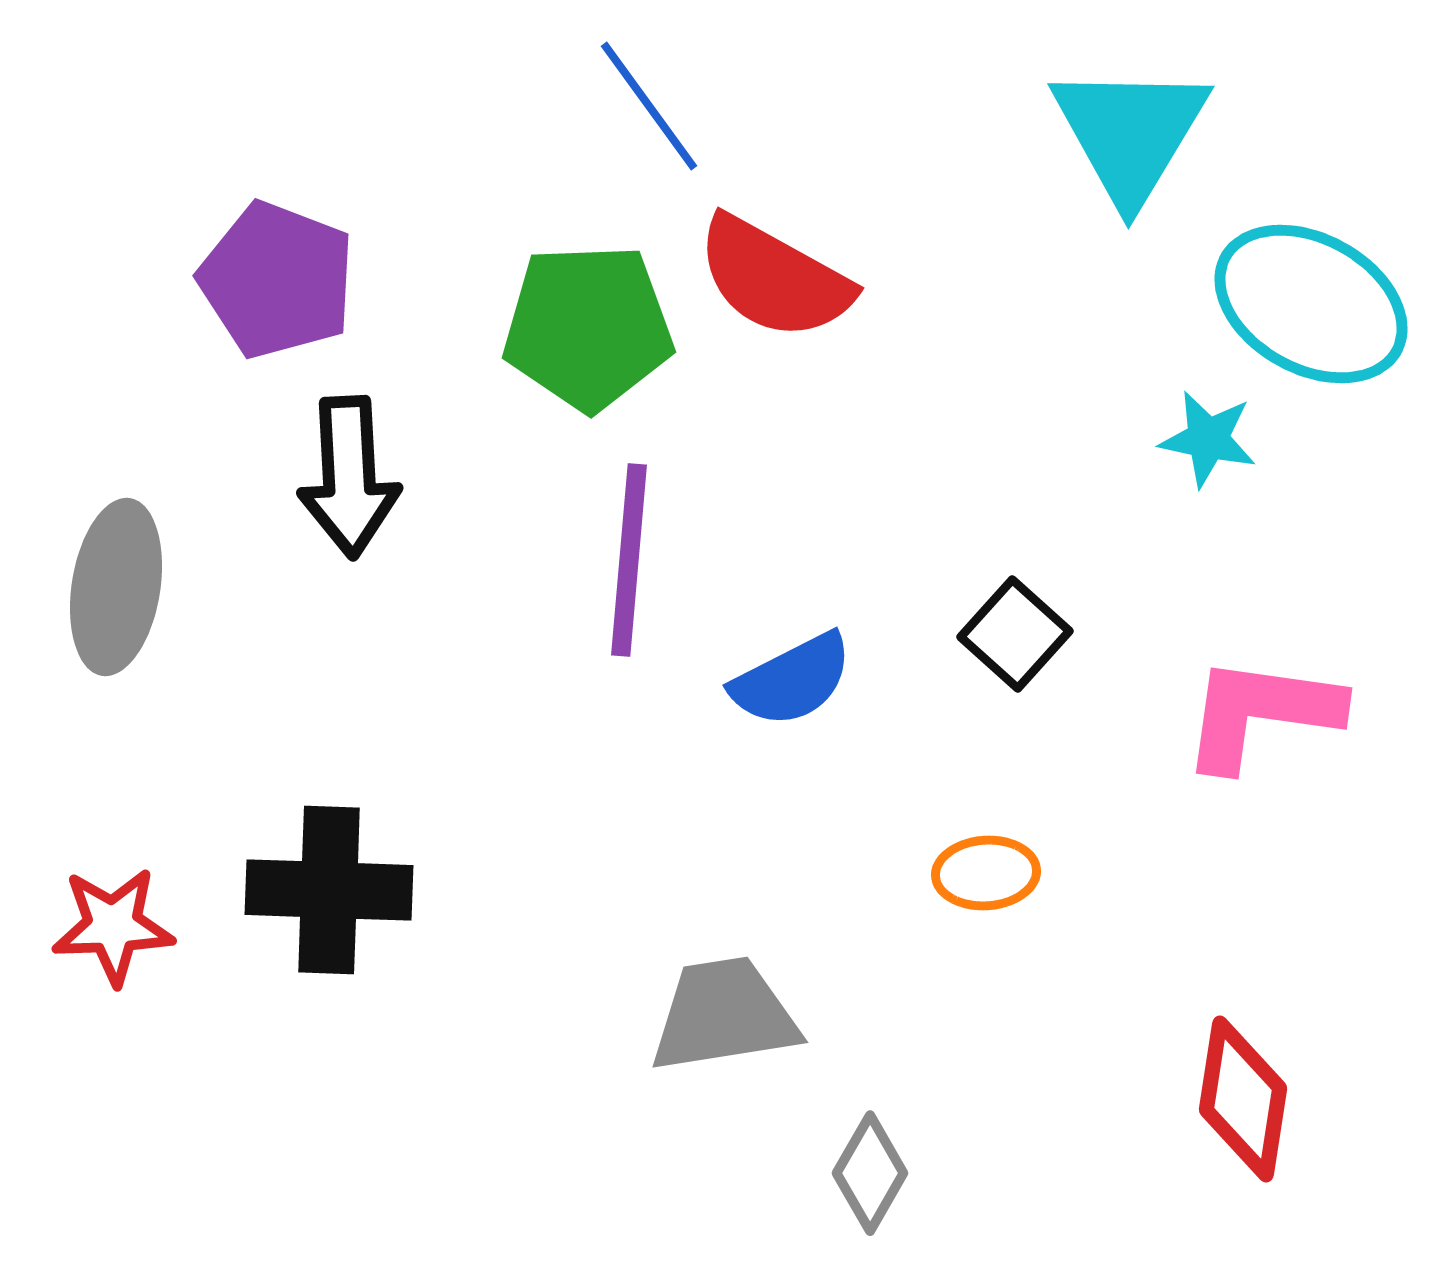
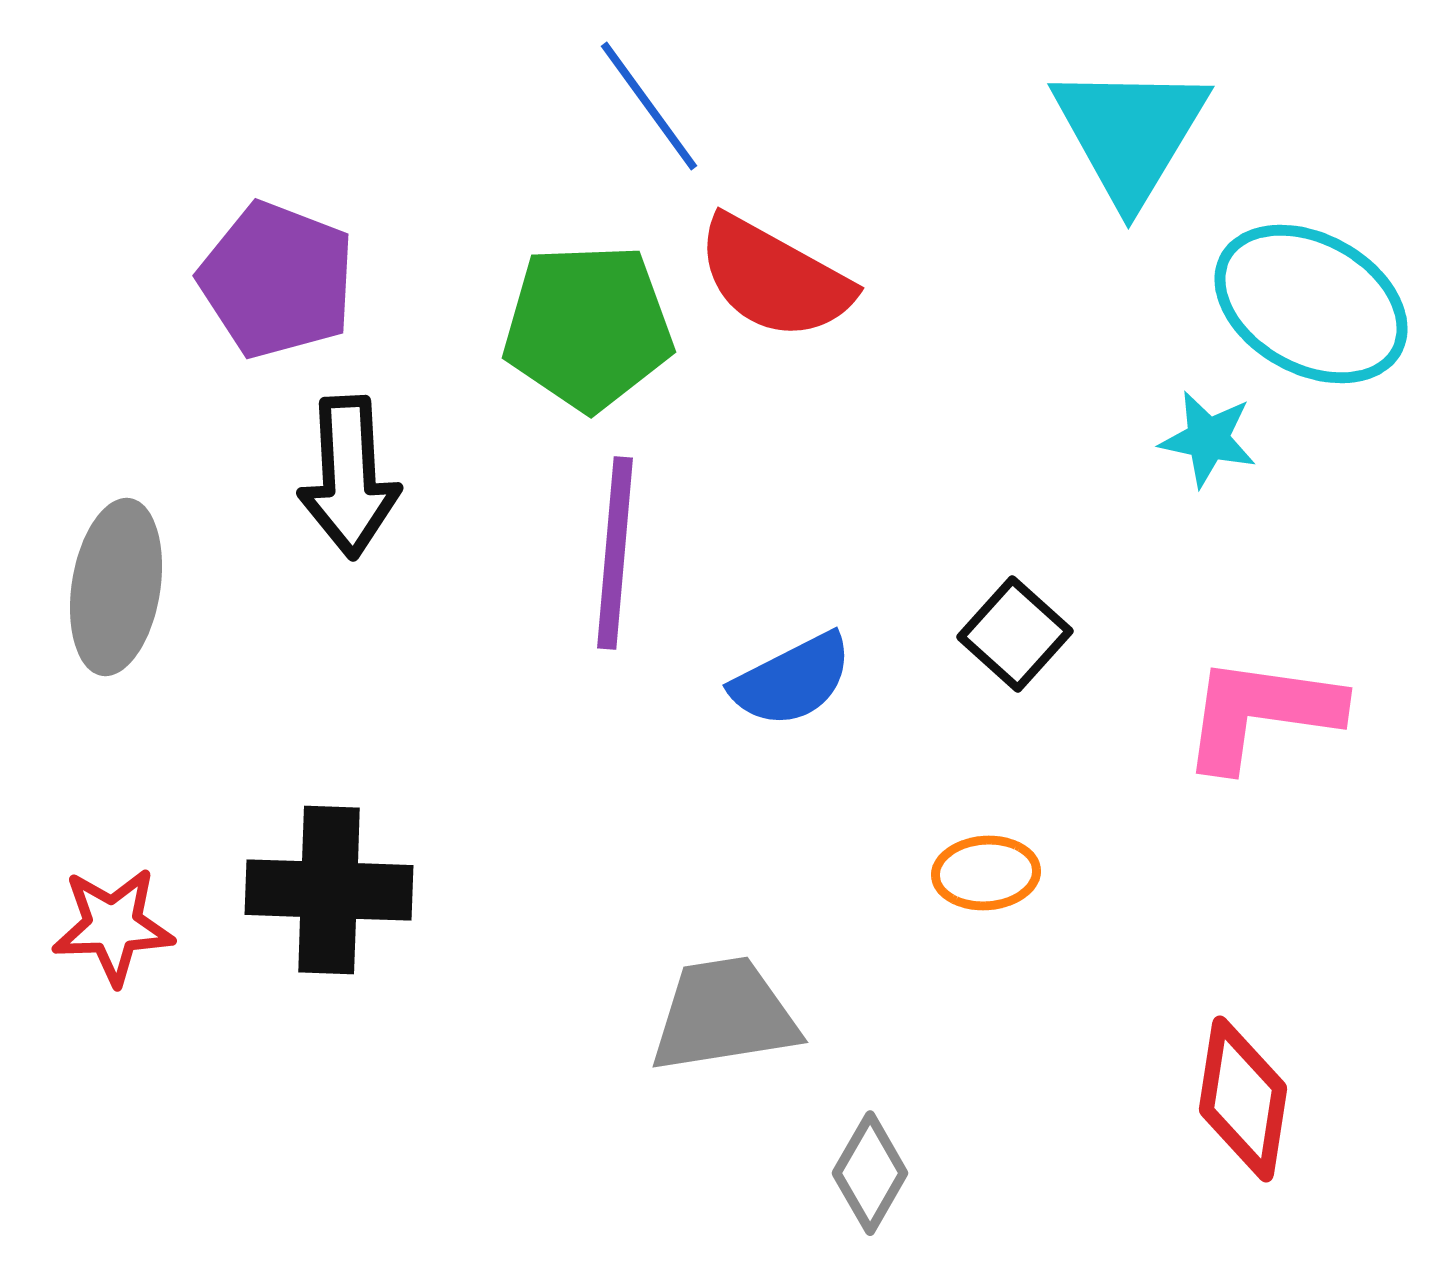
purple line: moved 14 px left, 7 px up
